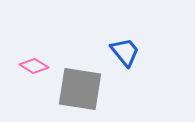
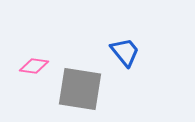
pink diamond: rotated 24 degrees counterclockwise
